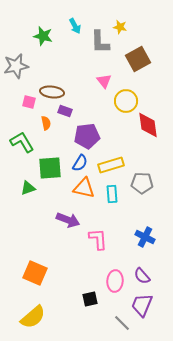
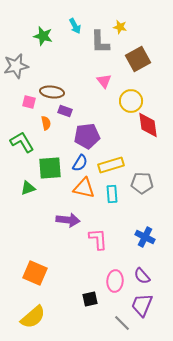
yellow circle: moved 5 px right
purple arrow: rotated 15 degrees counterclockwise
